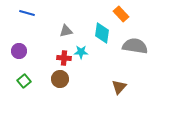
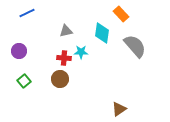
blue line: rotated 42 degrees counterclockwise
gray semicircle: rotated 40 degrees clockwise
brown triangle: moved 22 px down; rotated 14 degrees clockwise
